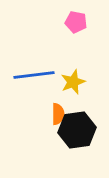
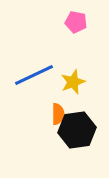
blue line: rotated 18 degrees counterclockwise
